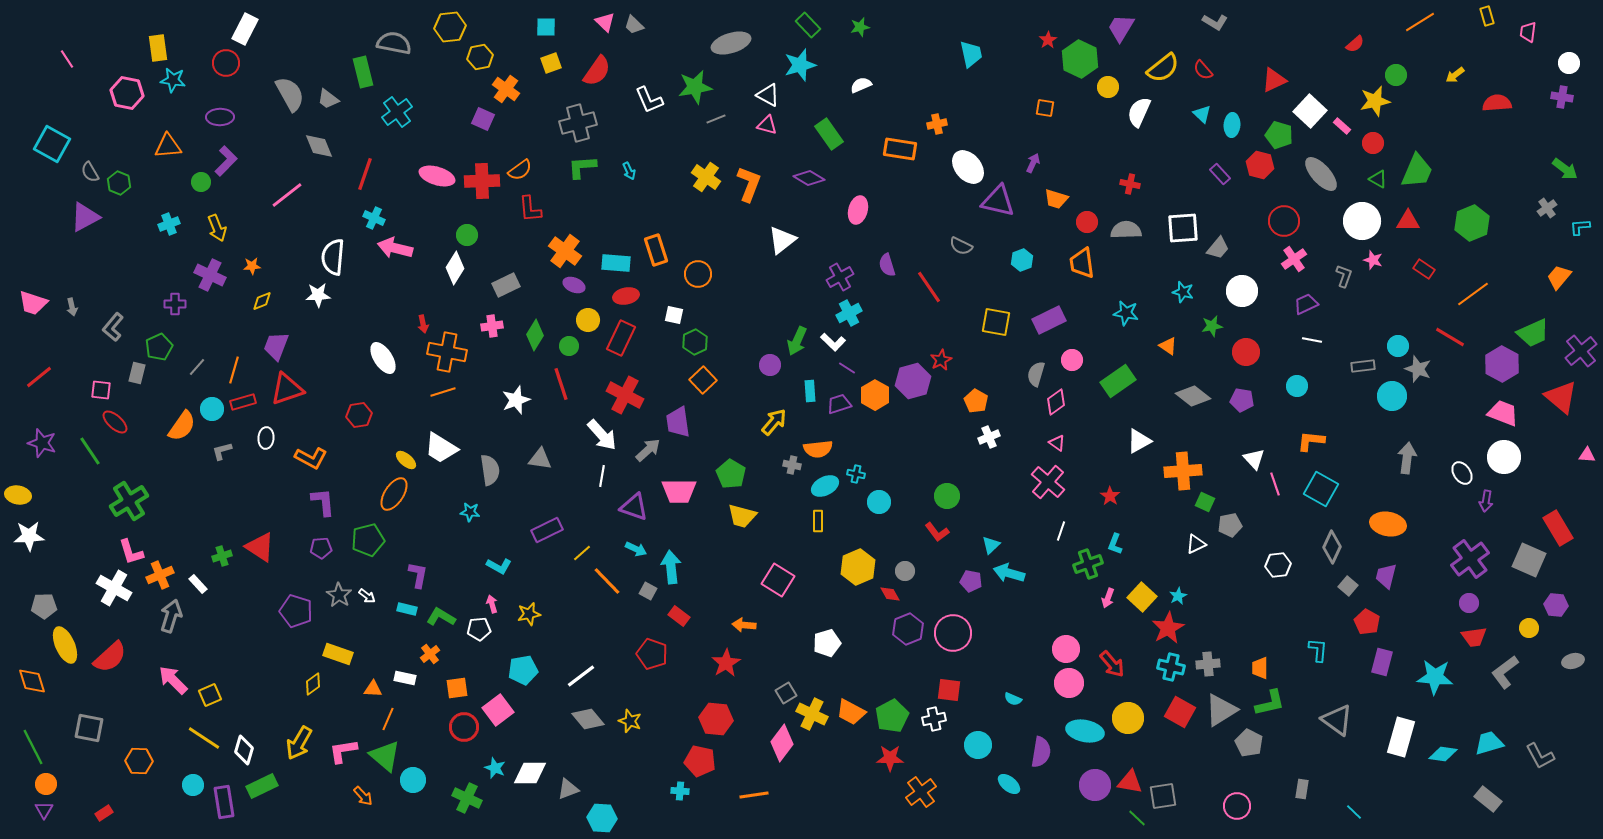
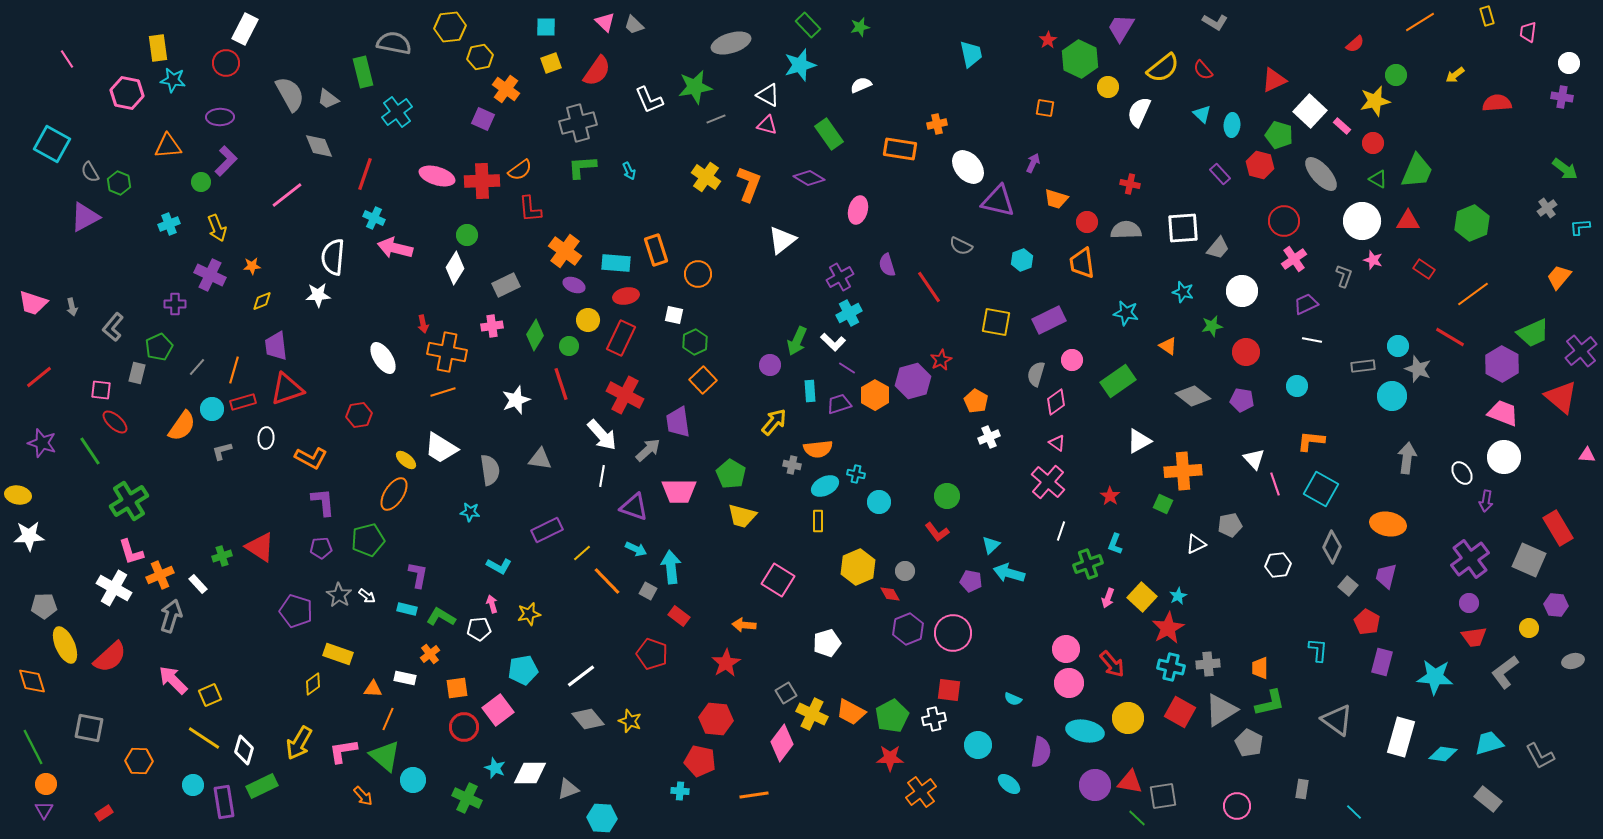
purple trapezoid at (276, 346): rotated 28 degrees counterclockwise
green square at (1205, 502): moved 42 px left, 2 px down
